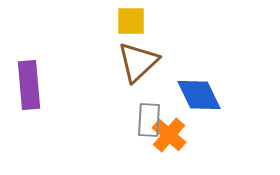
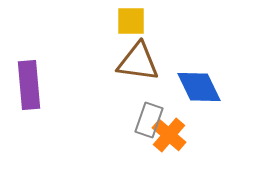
brown triangle: rotated 51 degrees clockwise
blue diamond: moved 8 px up
gray rectangle: rotated 16 degrees clockwise
